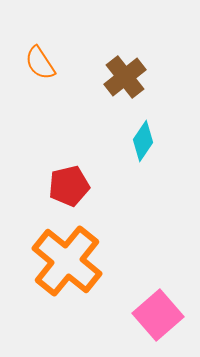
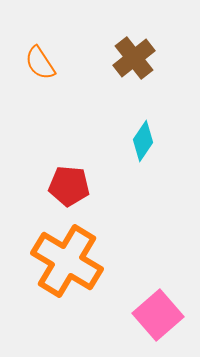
brown cross: moved 9 px right, 19 px up
red pentagon: rotated 18 degrees clockwise
orange cross: rotated 8 degrees counterclockwise
